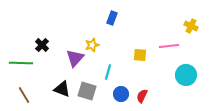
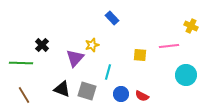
blue rectangle: rotated 64 degrees counterclockwise
red semicircle: rotated 88 degrees counterclockwise
